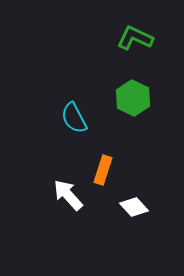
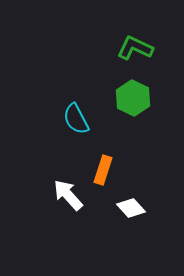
green L-shape: moved 10 px down
cyan semicircle: moved 2 px right, 1 px down
white diamond: moved 3 px left, 1 px down
